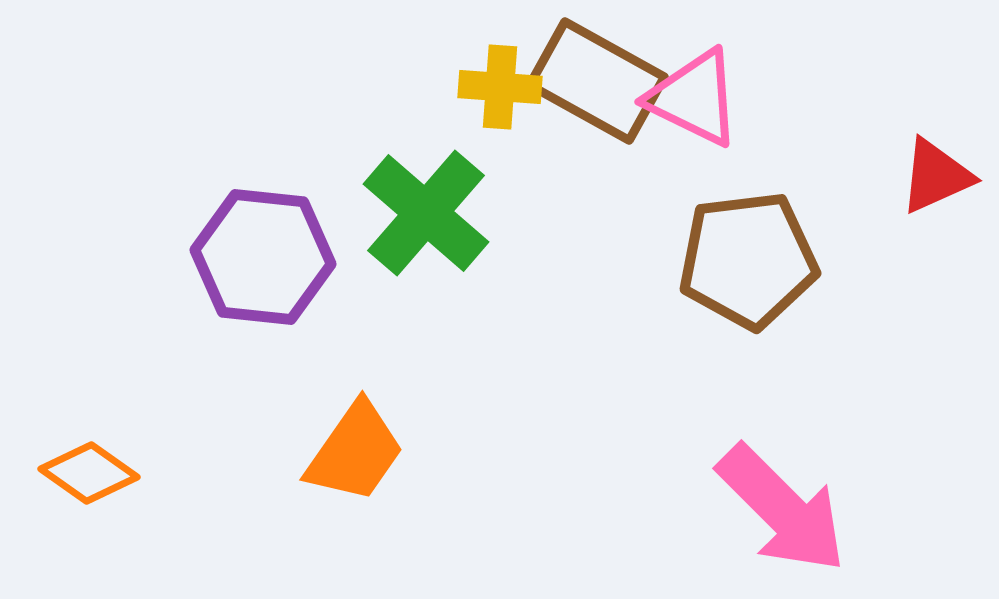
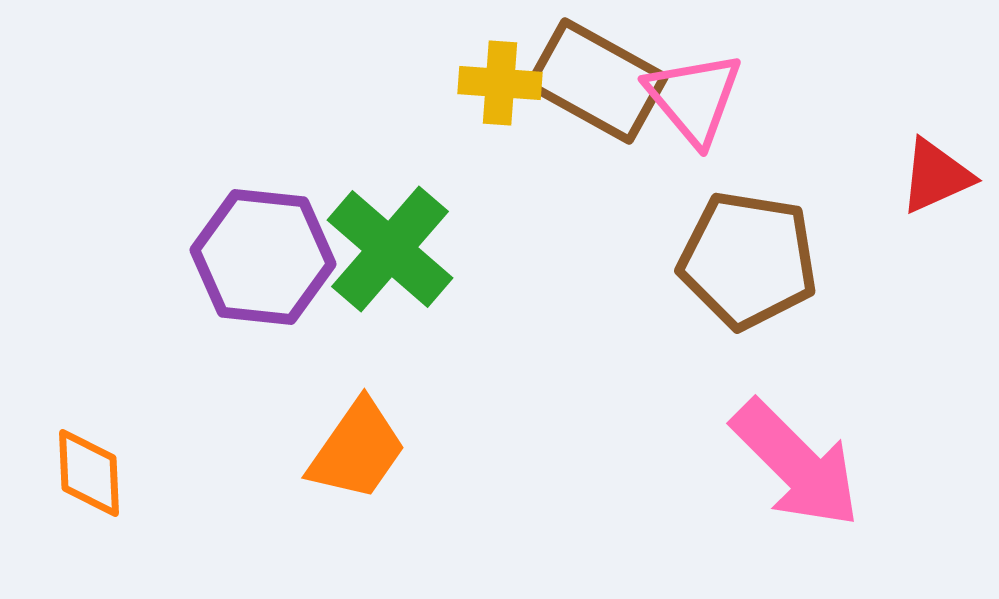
yellow cross: moved 4 px up
pink triangle: rotated 24 degrees clockwise
green cross: moved 36 px left, 36 px down
brown pentagon: rotated 16 degrees clockwise
orange trapezoid: moved 2 px right, 2 px up
orange diamond: rotated 52 degrees clockwise
pink arrow: moved 14 px right, 45 px up
